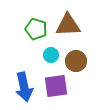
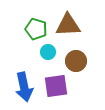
cyan circle: moved 3 px left, 3 px up
